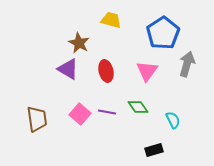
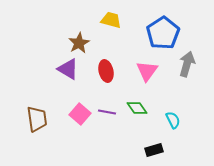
brown star: rotated 15 degrees clockwise
green diamond: moved 1 px left, 1 px down
